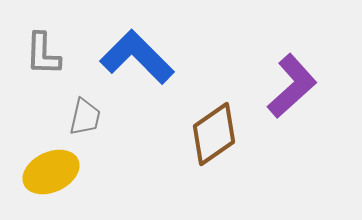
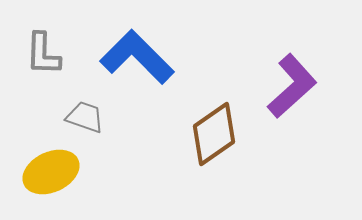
gray trapezoid: rotated 84 degrees counterclockwise
